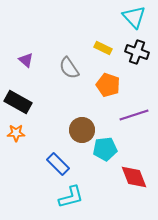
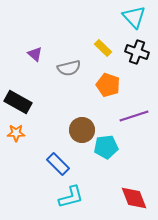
yellow rectangle: rotated 18 degrees clockwise
purple triangle: moved 9 px right, 6 px up
gray semicircle: rotated 70 degrees counterclockwise
purple line: moved 1 px down
cyan pentagon: moved 1 px right, 2 px up
red diamond: moved 21 px down
